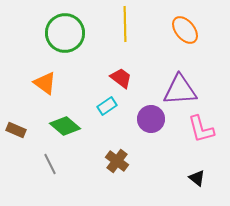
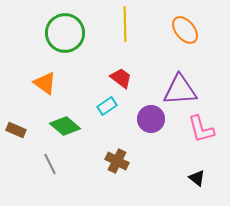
brown cross: rotated 10 degrees counterclockwise
